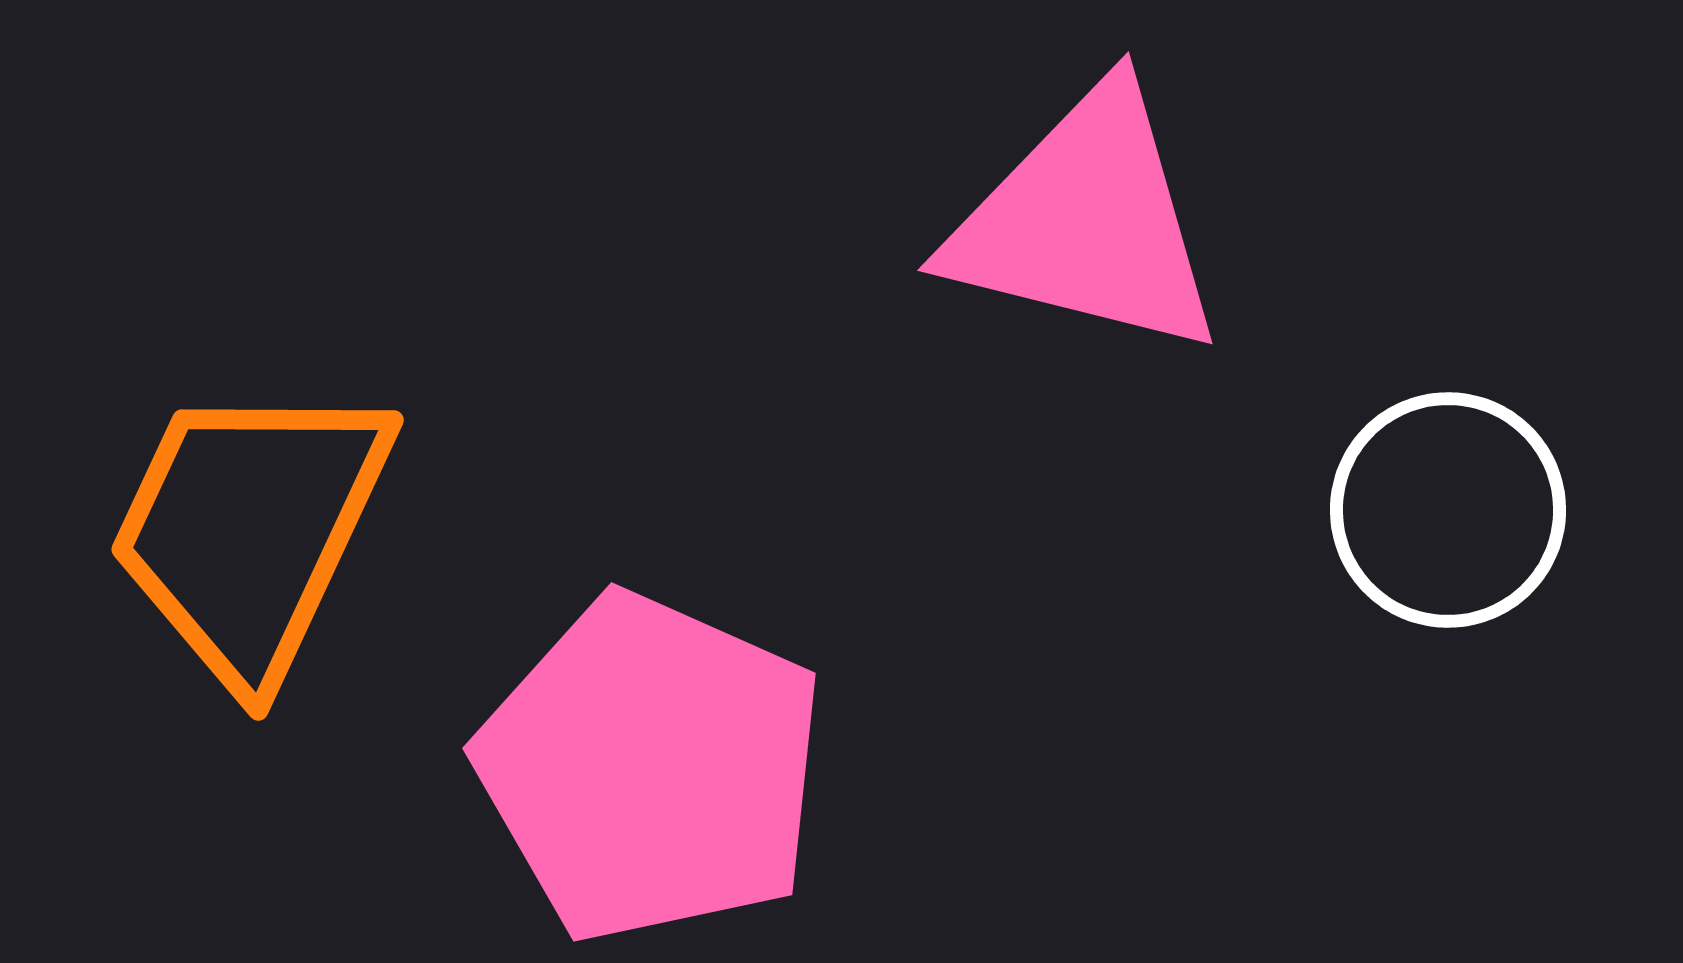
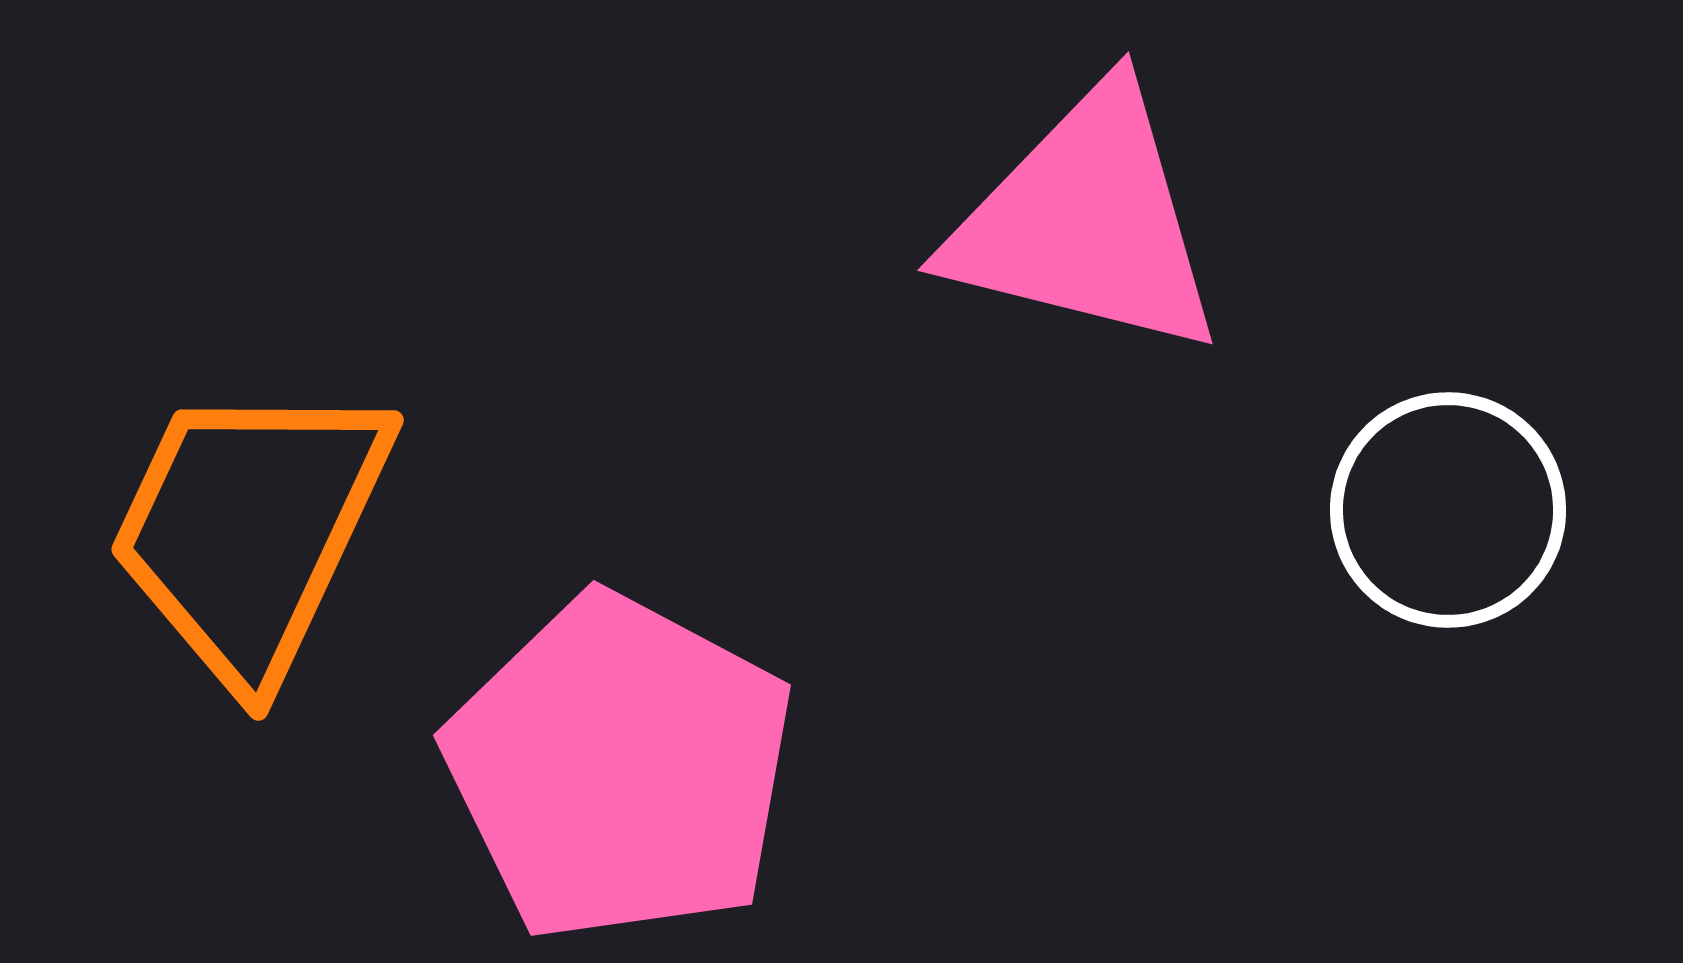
pink pentagon: moved 31 px left; rotated 4 degrees clockwise
